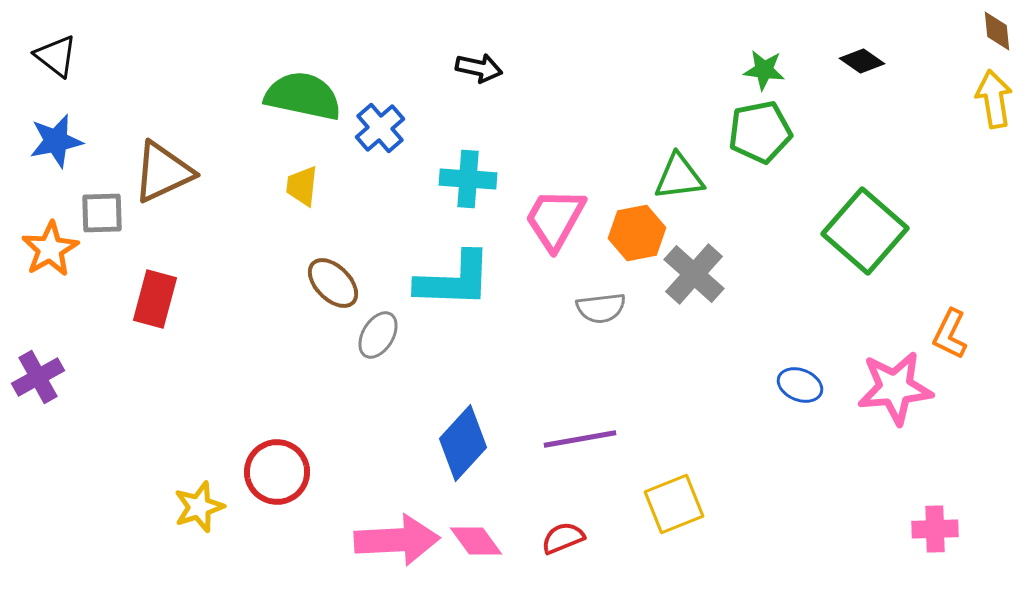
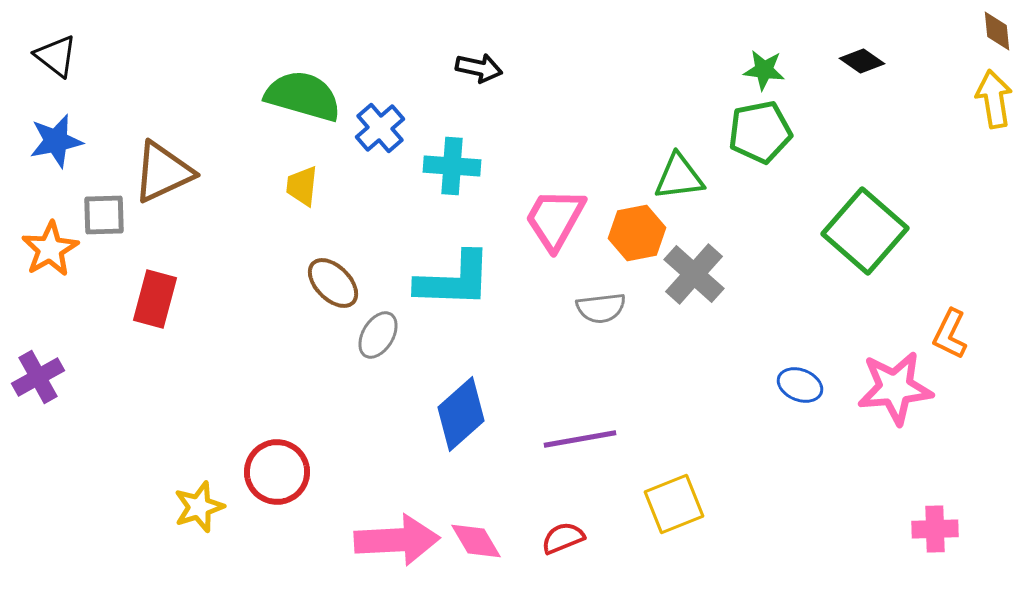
green semicircle: rotated 4 degrees clockwise
cyan cross: moved 16 px left, 13 px up
gray square: moved 2 px right, 2 px down
blue diamond: moved 2 px left, 29 px up; rotated 6 degrees clockwise
pink diamond: rotated 6 degrees clockwise
